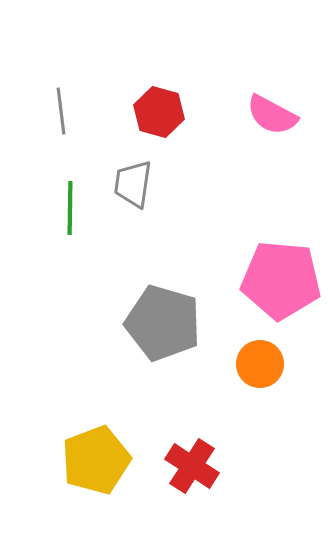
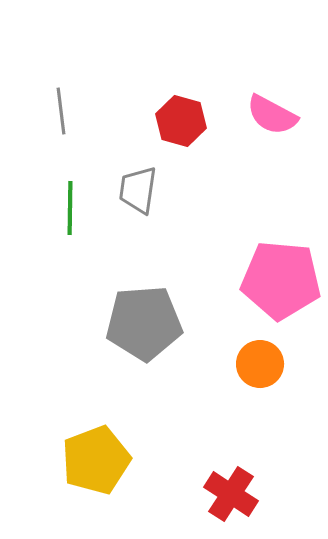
red hexagon: moved 22 px right, 9 px down
gray trapezoid: moved 5 px right, 6 px down
gray pentagon: moved 19 px left; rotated 20 degrees counterclockwise
red cross: moved 39 px right, 28 px down
